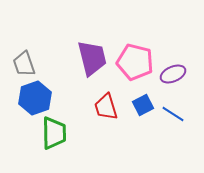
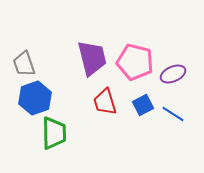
red trapezoid: moved 1 px left, 5 px up
